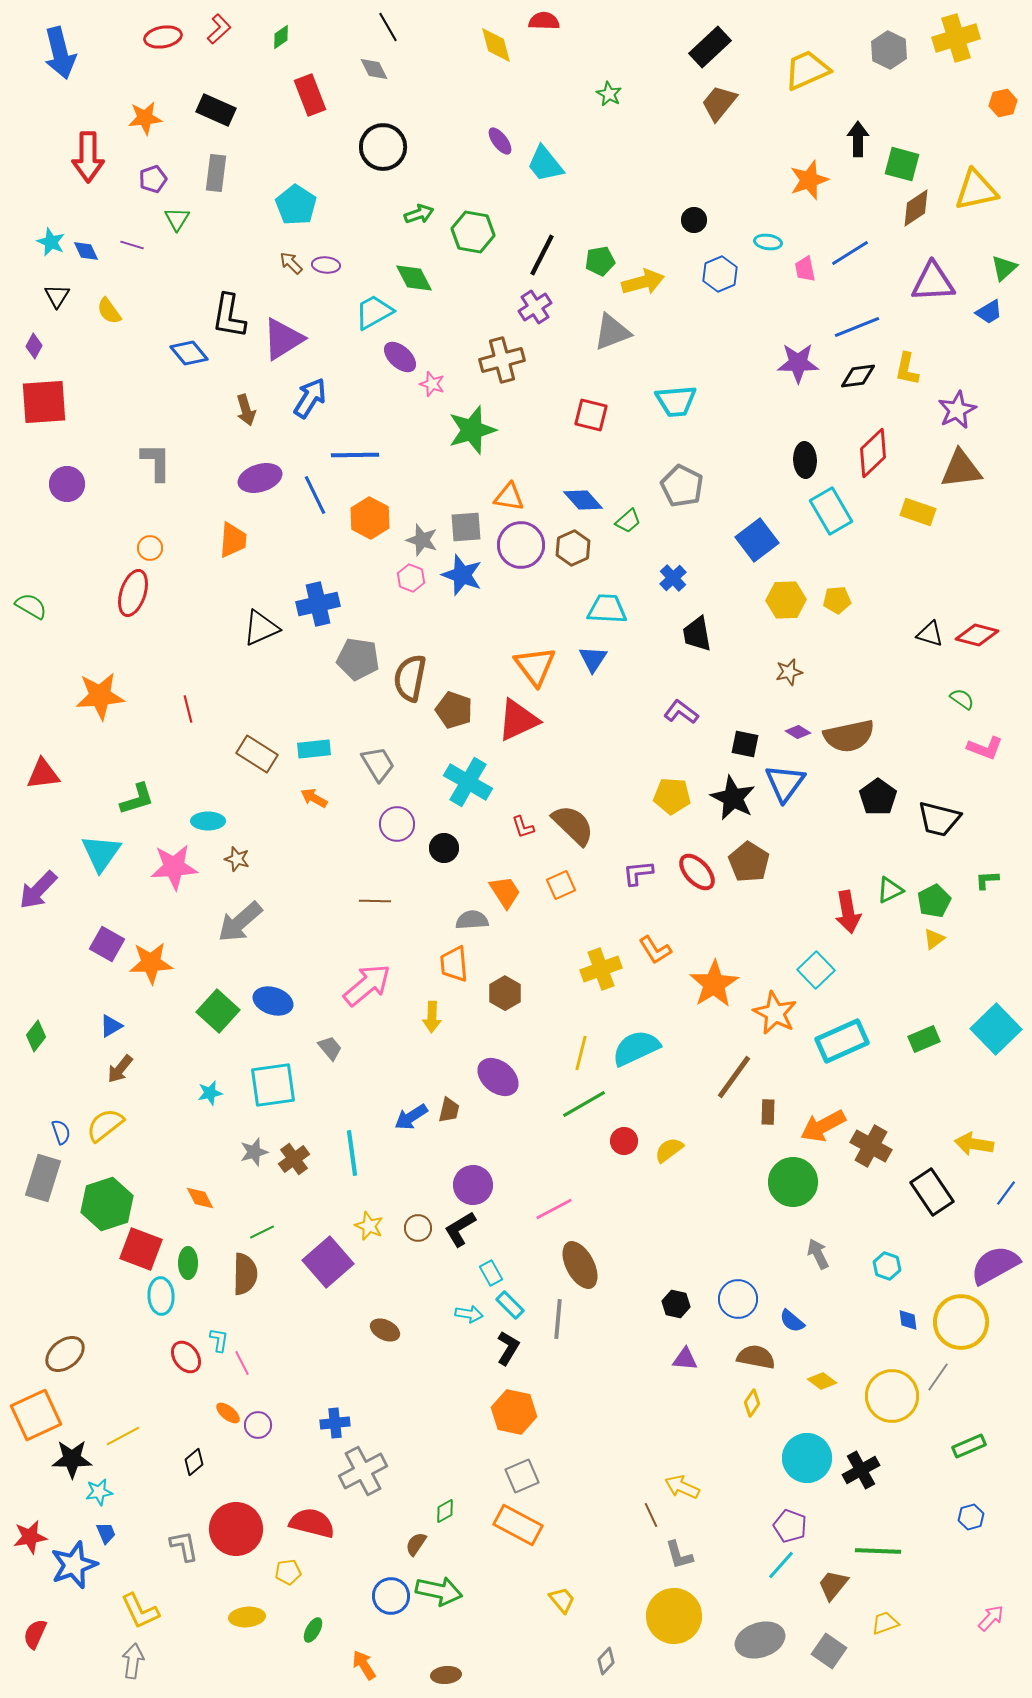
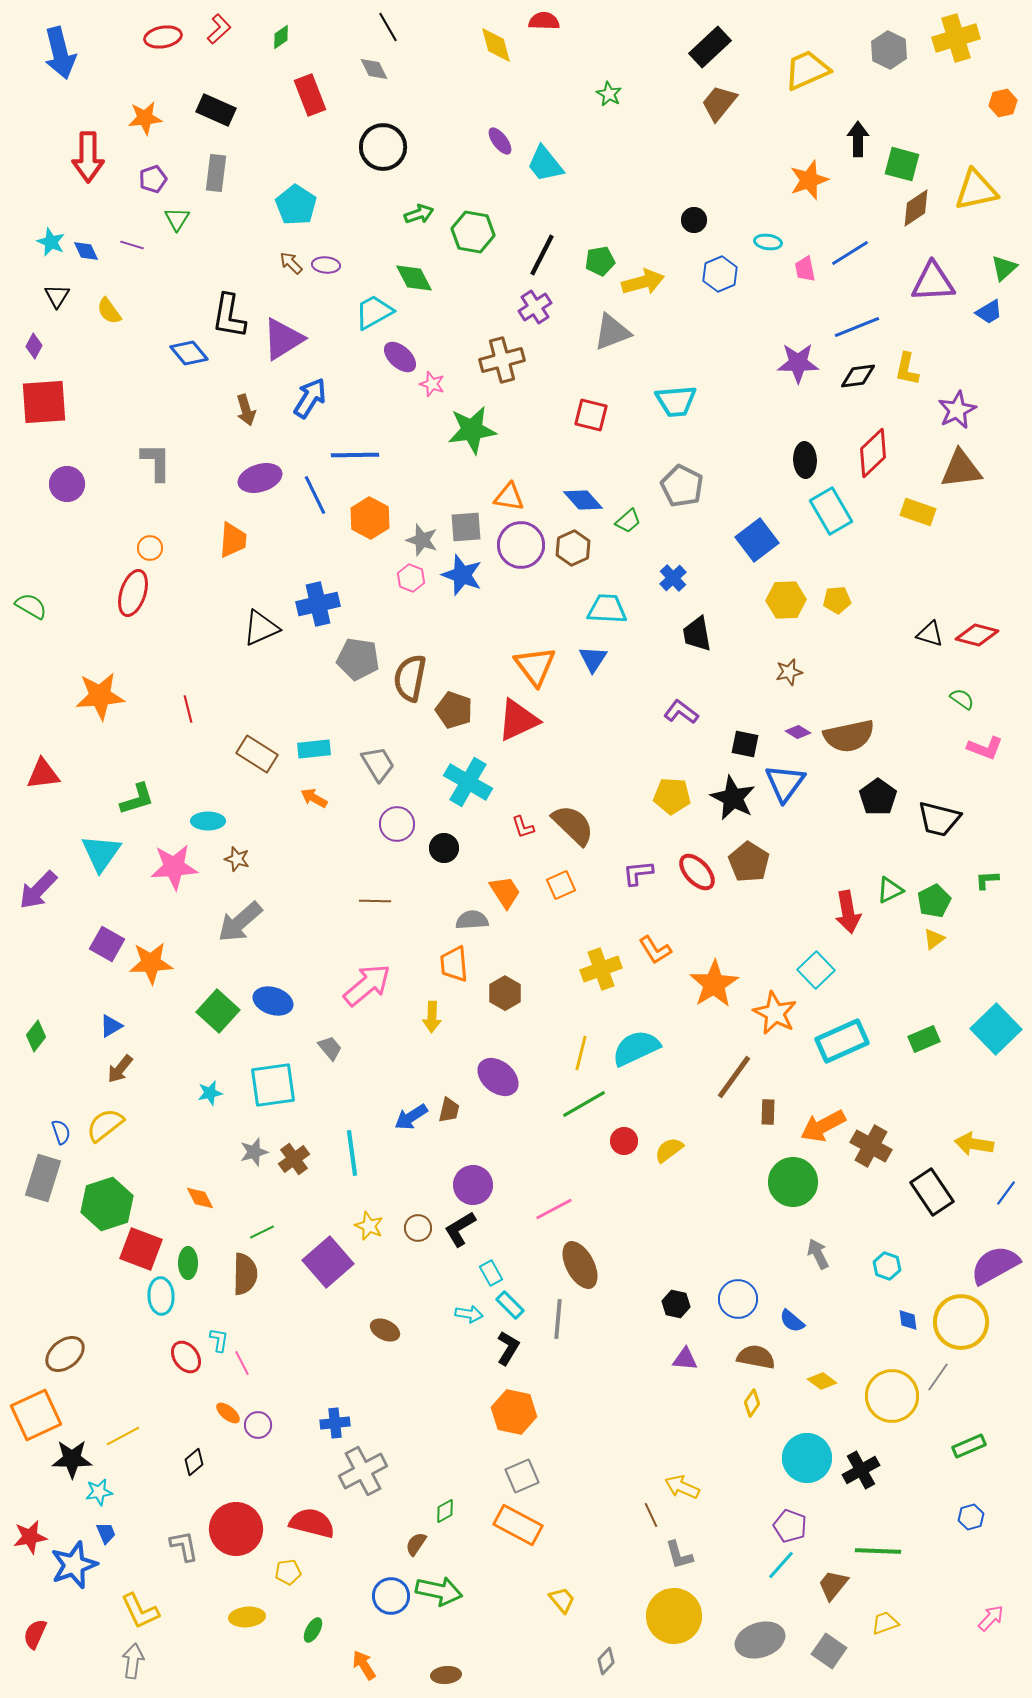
green star at (472, 430): rotated 9 degrees clockwise
